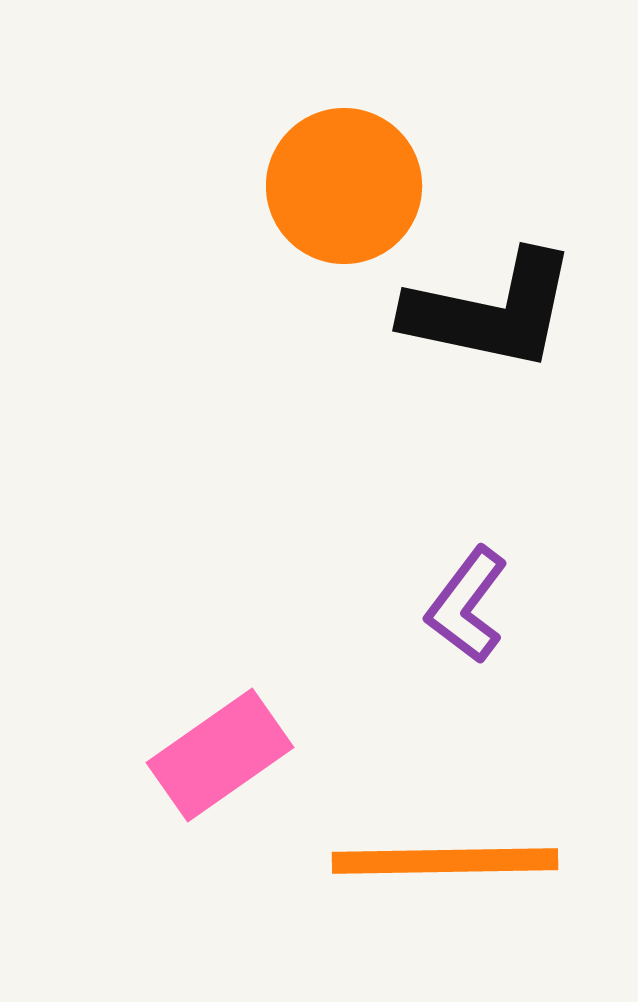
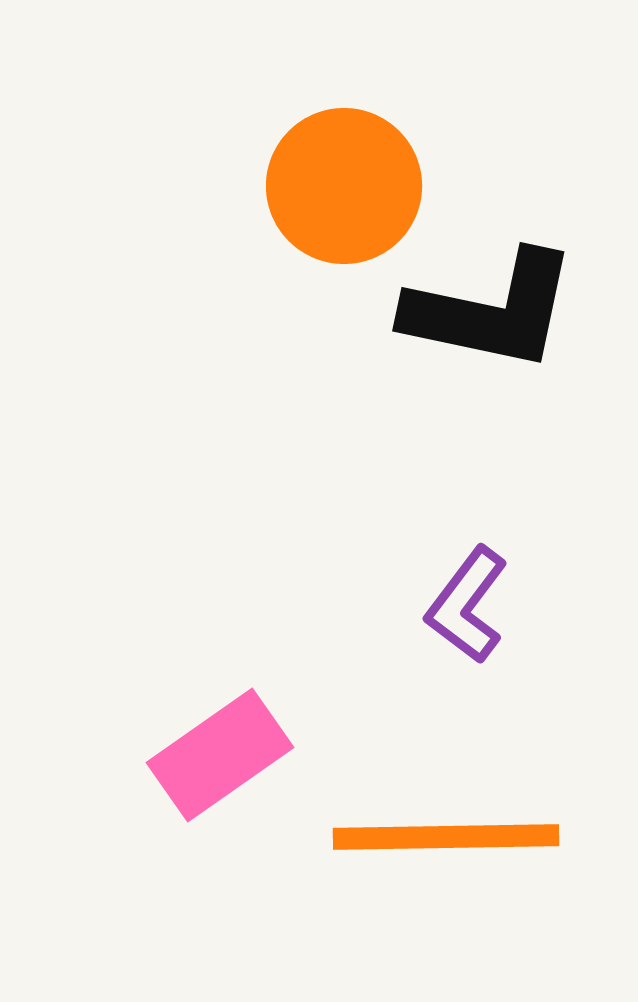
orange line: moved 1 px right, 24 px up
